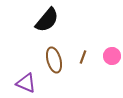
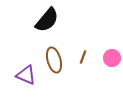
pink circle: moved 2 px down
purple triangle: moved 8 px up
